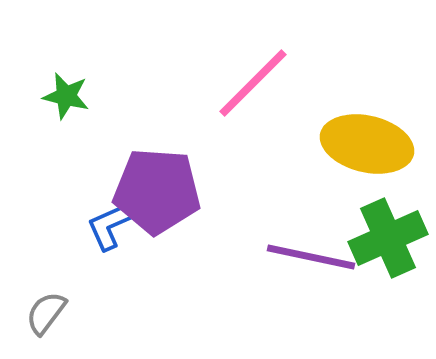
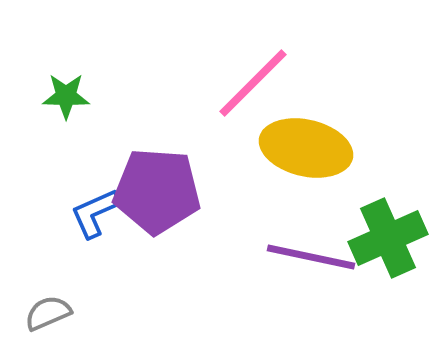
green star: rotated 12 degrees counterclockwise
yellow ellipse: moved 61 px left, 4 px down
blue L-shape: moved 16 px left, 12 px up
gray semicircle: moved 2 px right; rotated 30 degrees clockwise
